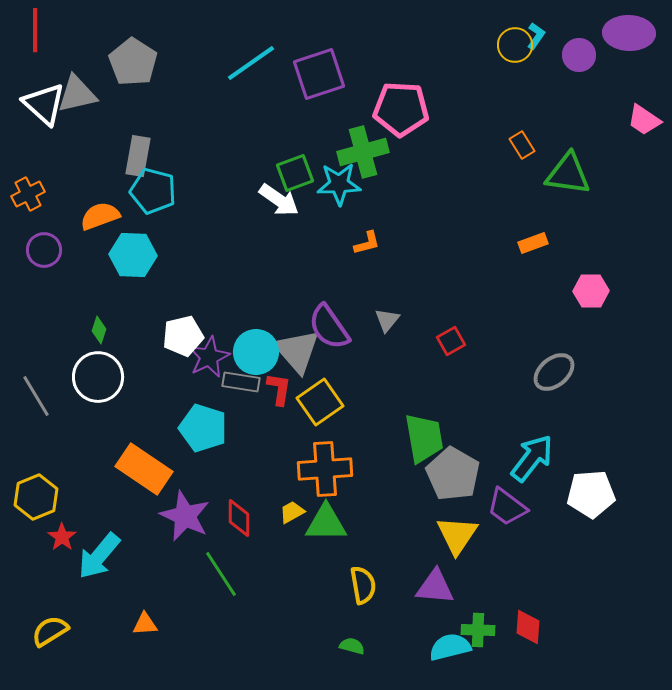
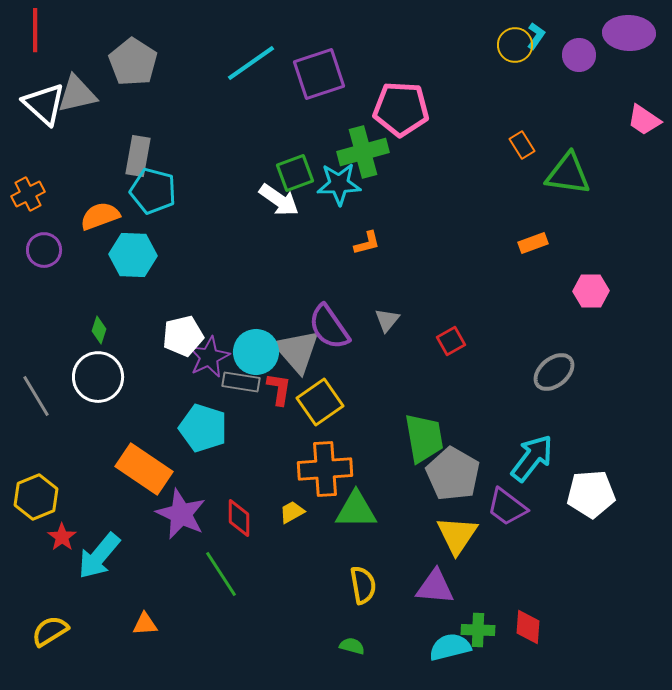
purple star at (185, 516): moved 4 px left, 2 px up
green triangle at (326, 523): moved 30 px right, 13 px up
